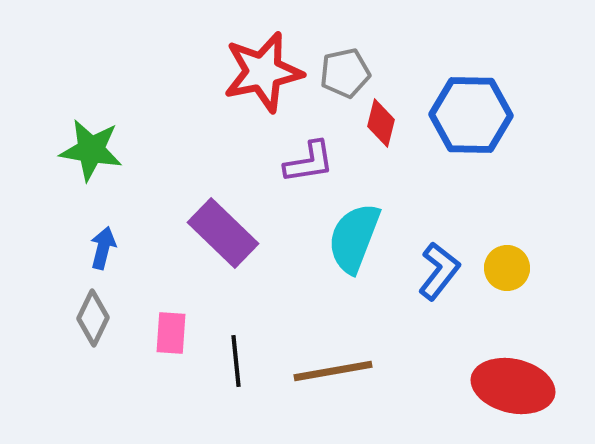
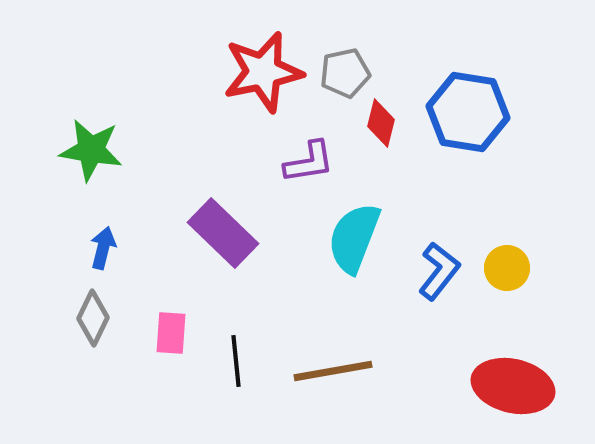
blue hexagon: moved 3 px left, 3 px up; rotated 8 degrees clockwise
